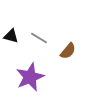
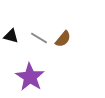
brown semicircle: moved 5 px left, 12 px up
purple star: rotated 16 degrees counterclockwise
